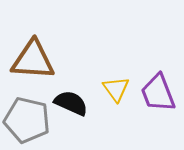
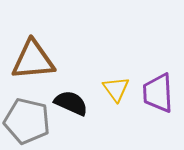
brown triangle: rotated 9 degrees counterclockwise
purple trapezoid: rotated 18 degrees clockwise
gray pentagon: moved 1 px down
